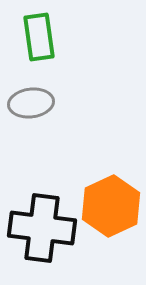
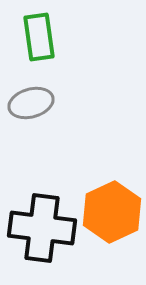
gray ellipse: rotated 9 degrees counterclockwise
orange hexagon: moved 1 px right, 6 px down
